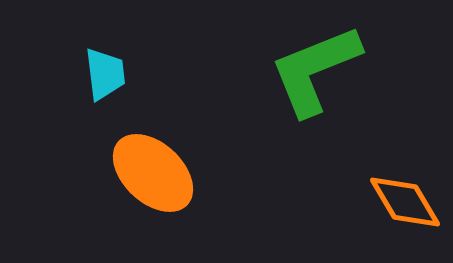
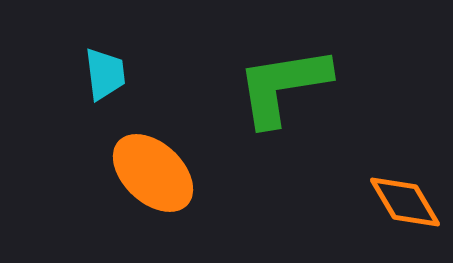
green L-shape: moved 32 px left, 16 px down; rotated 13 degrees clockwise
